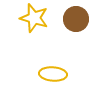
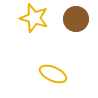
yellow ellipse: rotated 20 degrees clockwise
